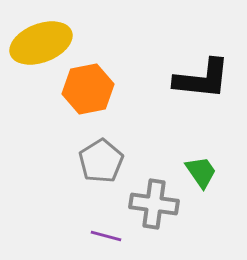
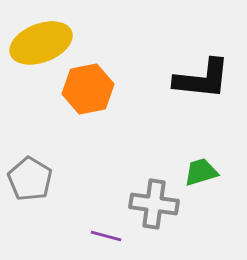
gray pentagon: moved 71 px left, 18 px down; rotated 9 degrees counterclockwise
green trapezoid: rotated 72 degrees counterclockwise
